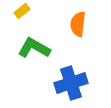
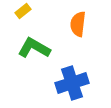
yellow rectangle: moved 1 px right
blue cross: moved 1 px right
